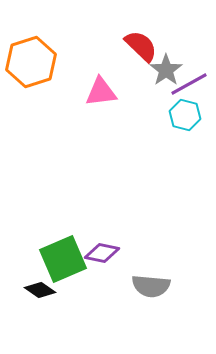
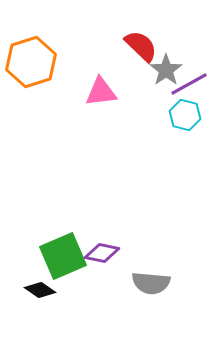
green square: moved 3 px up
gray semicircle: moved 3 px up
